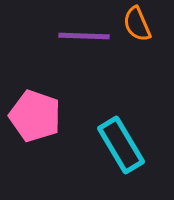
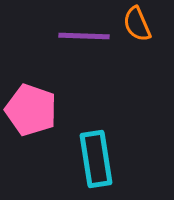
pink pentagon: moved 4 px left, 6 px up
cyan rectangle: moved 25 px left, 14 px down; rotated 22 degrees clockwise
